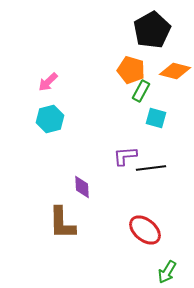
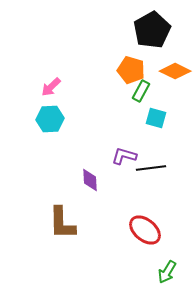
orange diamond: rotated 12 degrees clockwise
pink arrow: moved 3 px right, 5 px down
cyan hexagon: rotated 12 degrees clockwise
purple L-shape: moved 1 px left; rotated 20 degrees clockwise
purple diamond: moved 8 px right, 7 px up
